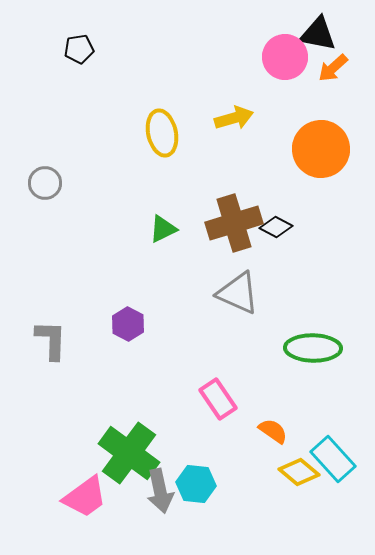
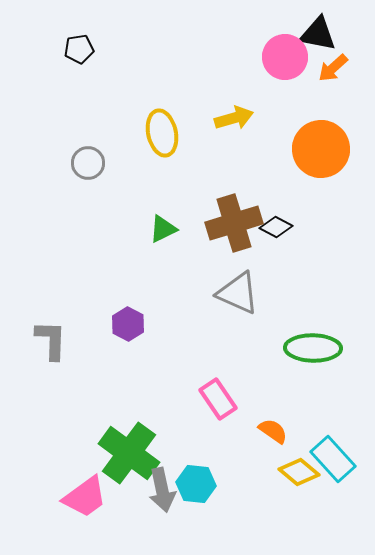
gray circle: moved 43 px right, 20 px up
gray arrow: moved 2 px right, 1 px up
